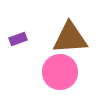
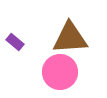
purple rectangle: moved 3 px left, 3 px down; rotated 60 degrees clockwise
